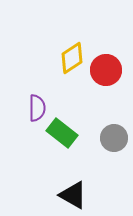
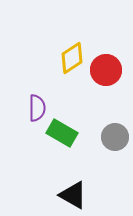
green rectangle: rotated 8 degrees counterclockwise
gray circle: moved 1 px right, 1 px up
